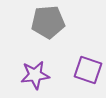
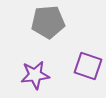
purple square: moved 4 px up
